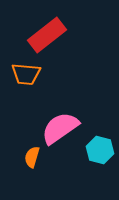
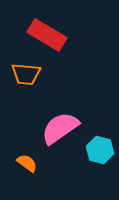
red rectangle: rotated 69 degrees clockwise
orange semicircle: moved 5 px left, 6 px down; rotated 110 degrees clockwise
